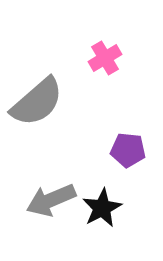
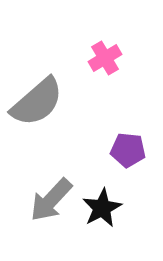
gray arrow: rotated 24 degrees counterclockwise
